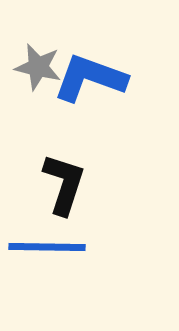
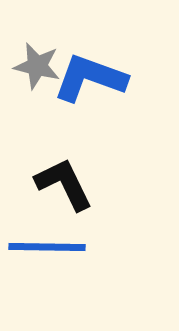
gray star: moved 1 px left, 1 px up
black L-shape: rotated 44 degrees counterclockwise
